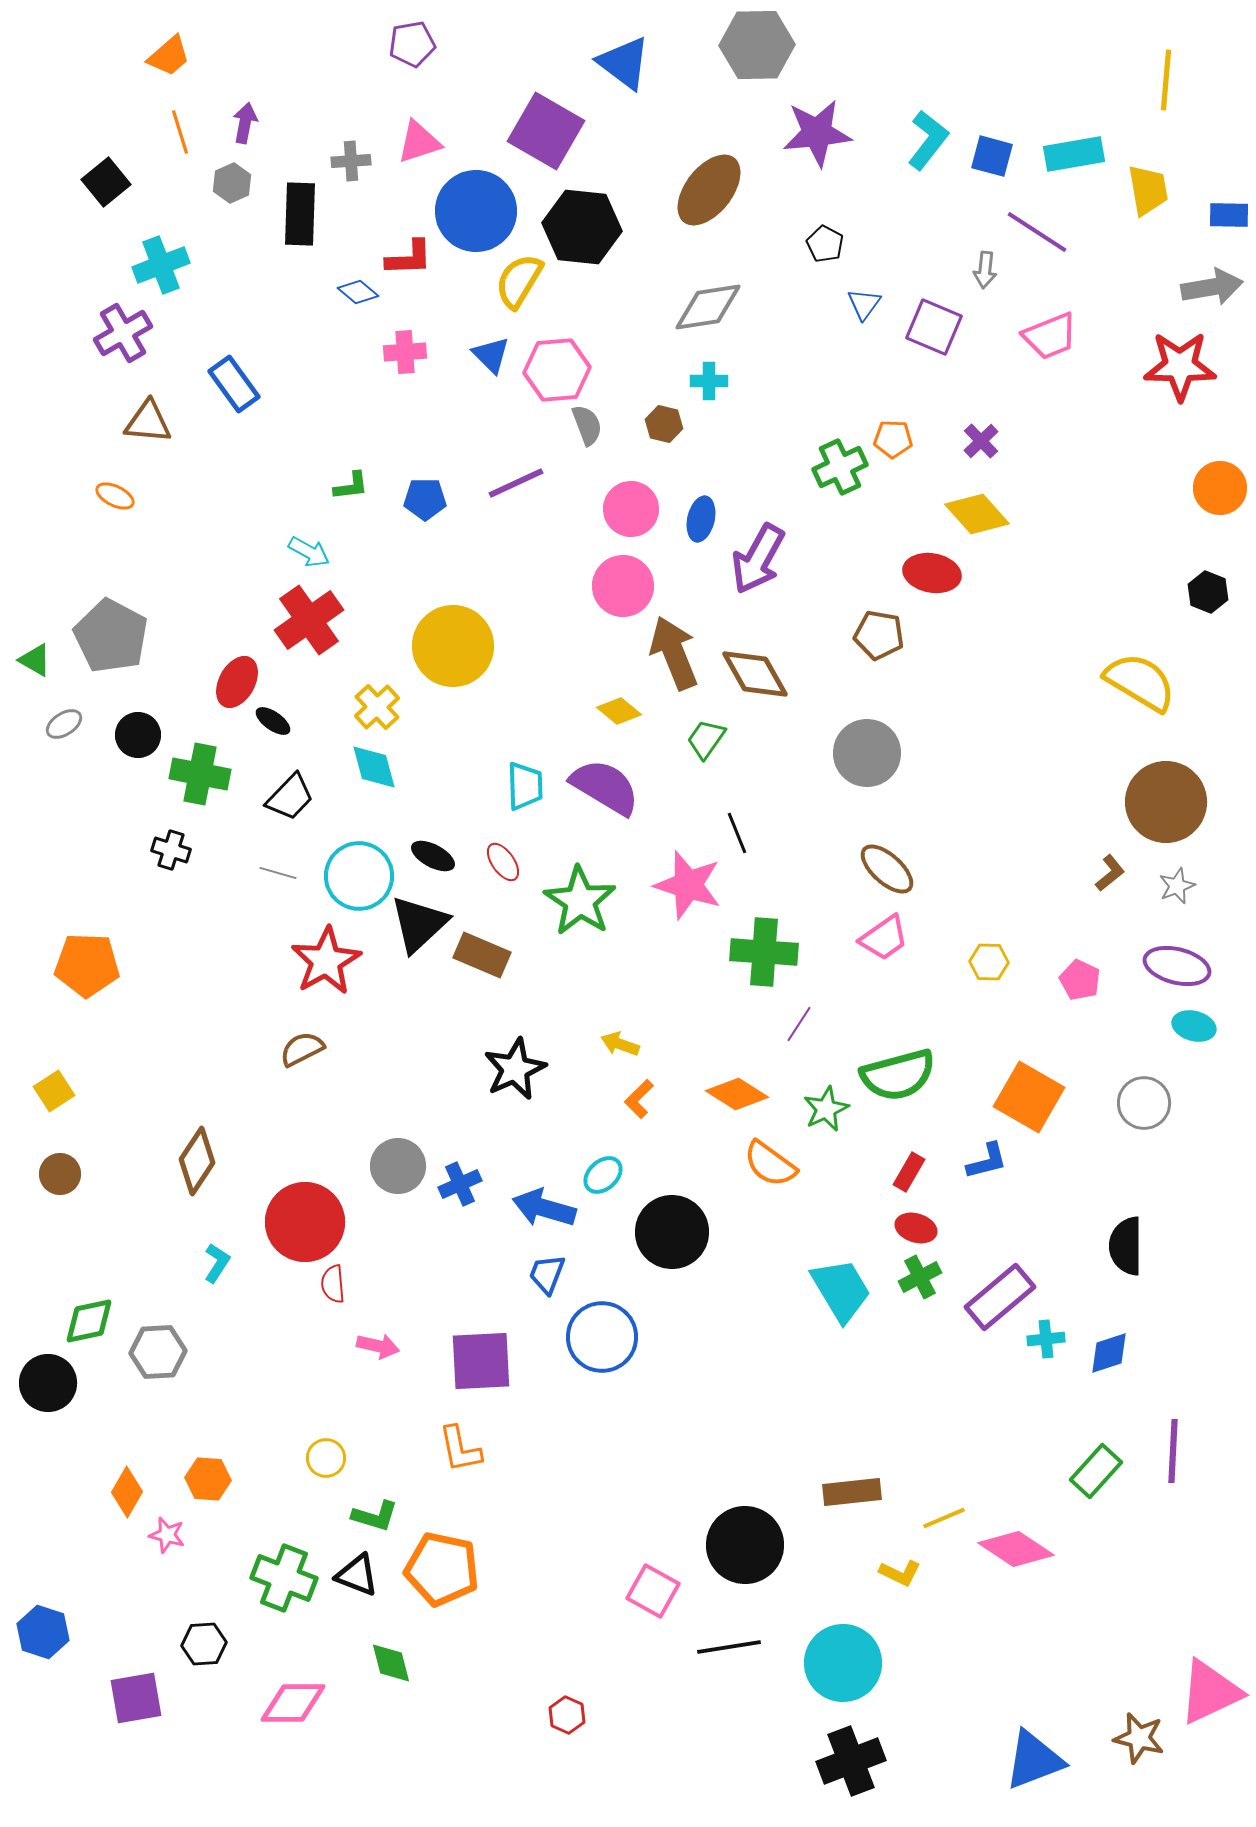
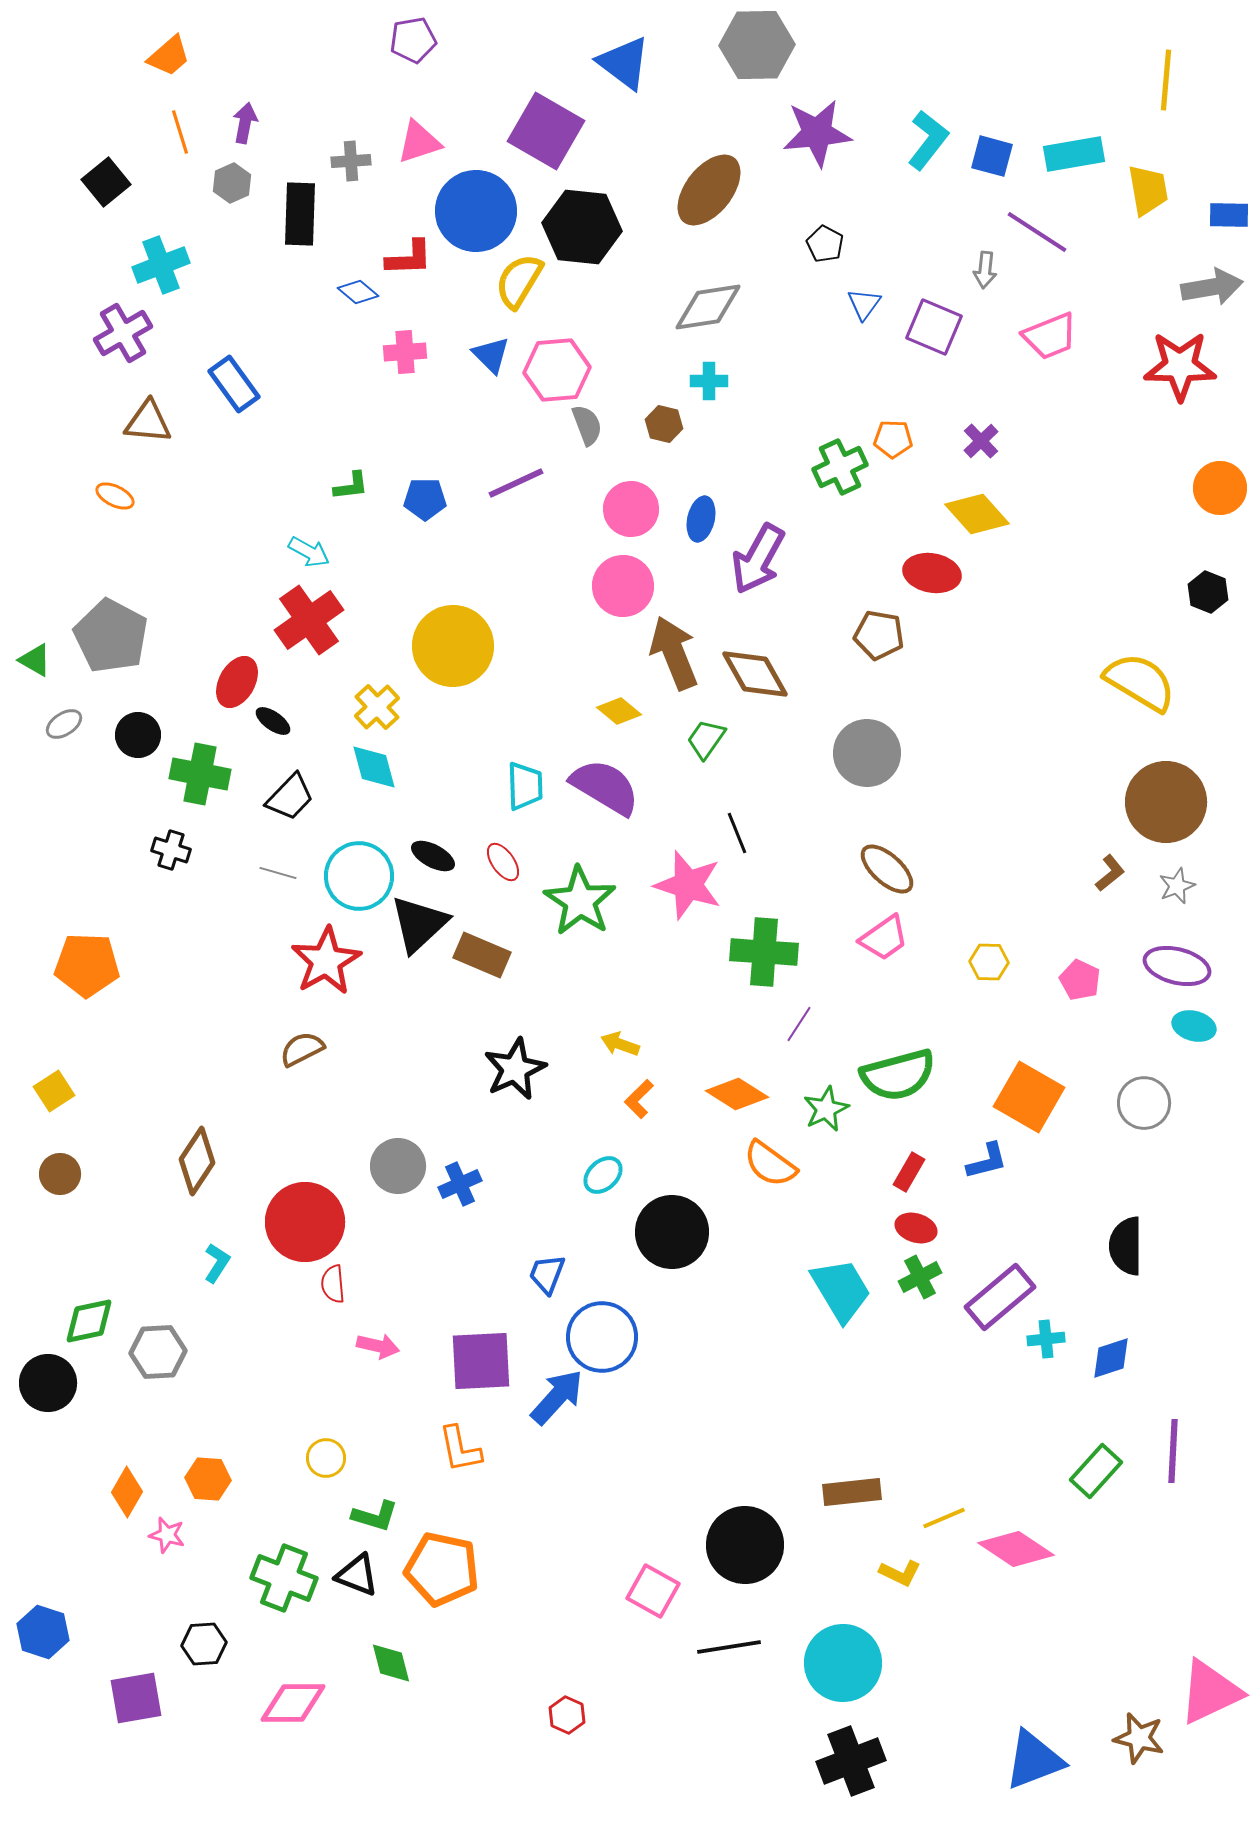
purple pentagon at (412, 44): moved 1 px right, 4 px up
blue arrow at (544, 1208): moved 13 px right, 189 px down; rotated 116 degrees clockwise
blue diamond at (1109, 1353): moved 2 px right, 5 px down
